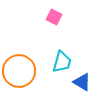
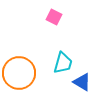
cyan trapezoid: moved 1 px right, 1 px down
orange circle: moved 2 px down
